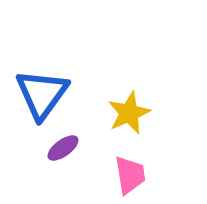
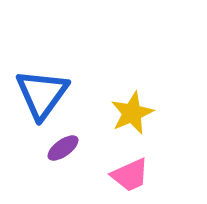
yellow star: moved 3 px right
pink trapezoid: rotated 75 degrees clockwise
